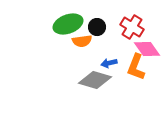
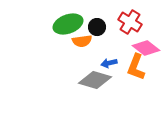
red cross: moved 2 px left, 5 px up
pink diamond: moved 1 px left, 1 px up; rotated 16 degrees counterclockwise
